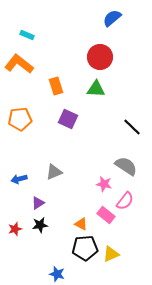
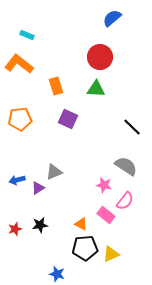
blue arrow: moved 2 px left, 1 px down
pink star: moved 1 px down
purple triangle: moved 15 px up
